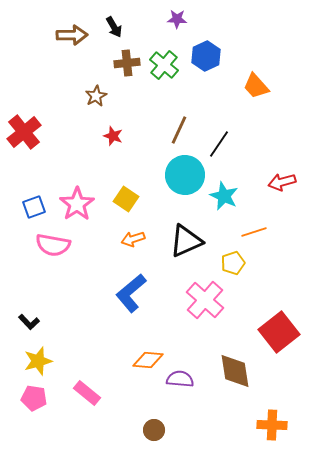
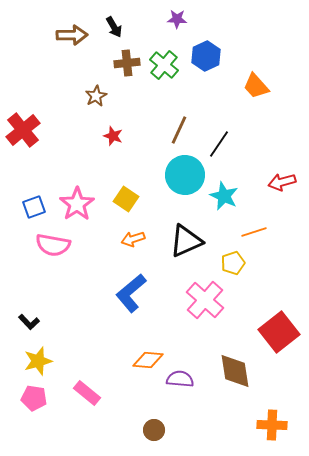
red cross: moved 1 px left, 2 px up
